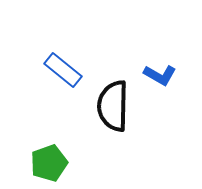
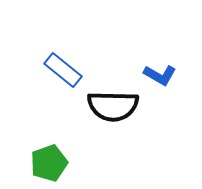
black semicircle: rotated 90 degrees counterclockwise
